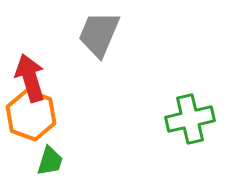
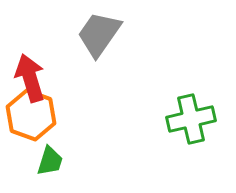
gray trapezoid: rotated 12 degrees clockwise
green cross: moved 1 px right
